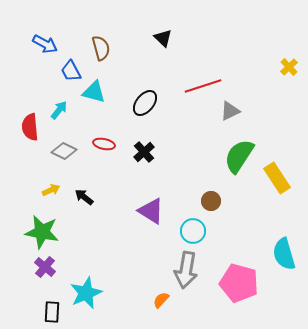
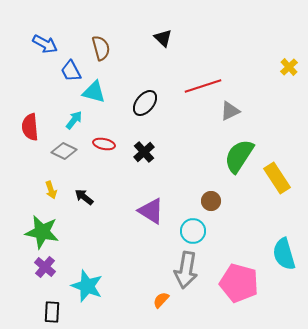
cyan arrow: moved 15 px right, 10 px down
yellow arrow: rotated 96 degrees clockwise
cyan star: moved 1 px right, 7 px up; rotated 28 degrees counterclockwise
